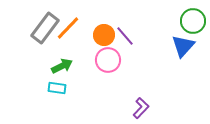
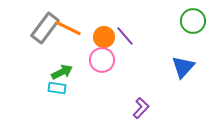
orange line: rotated 72 degrees clockwise
orange circle: moved 2 px down
blue triangle: moved 21 px down
pink circle: moved 6 px left
green arrow: moved 6 px down
